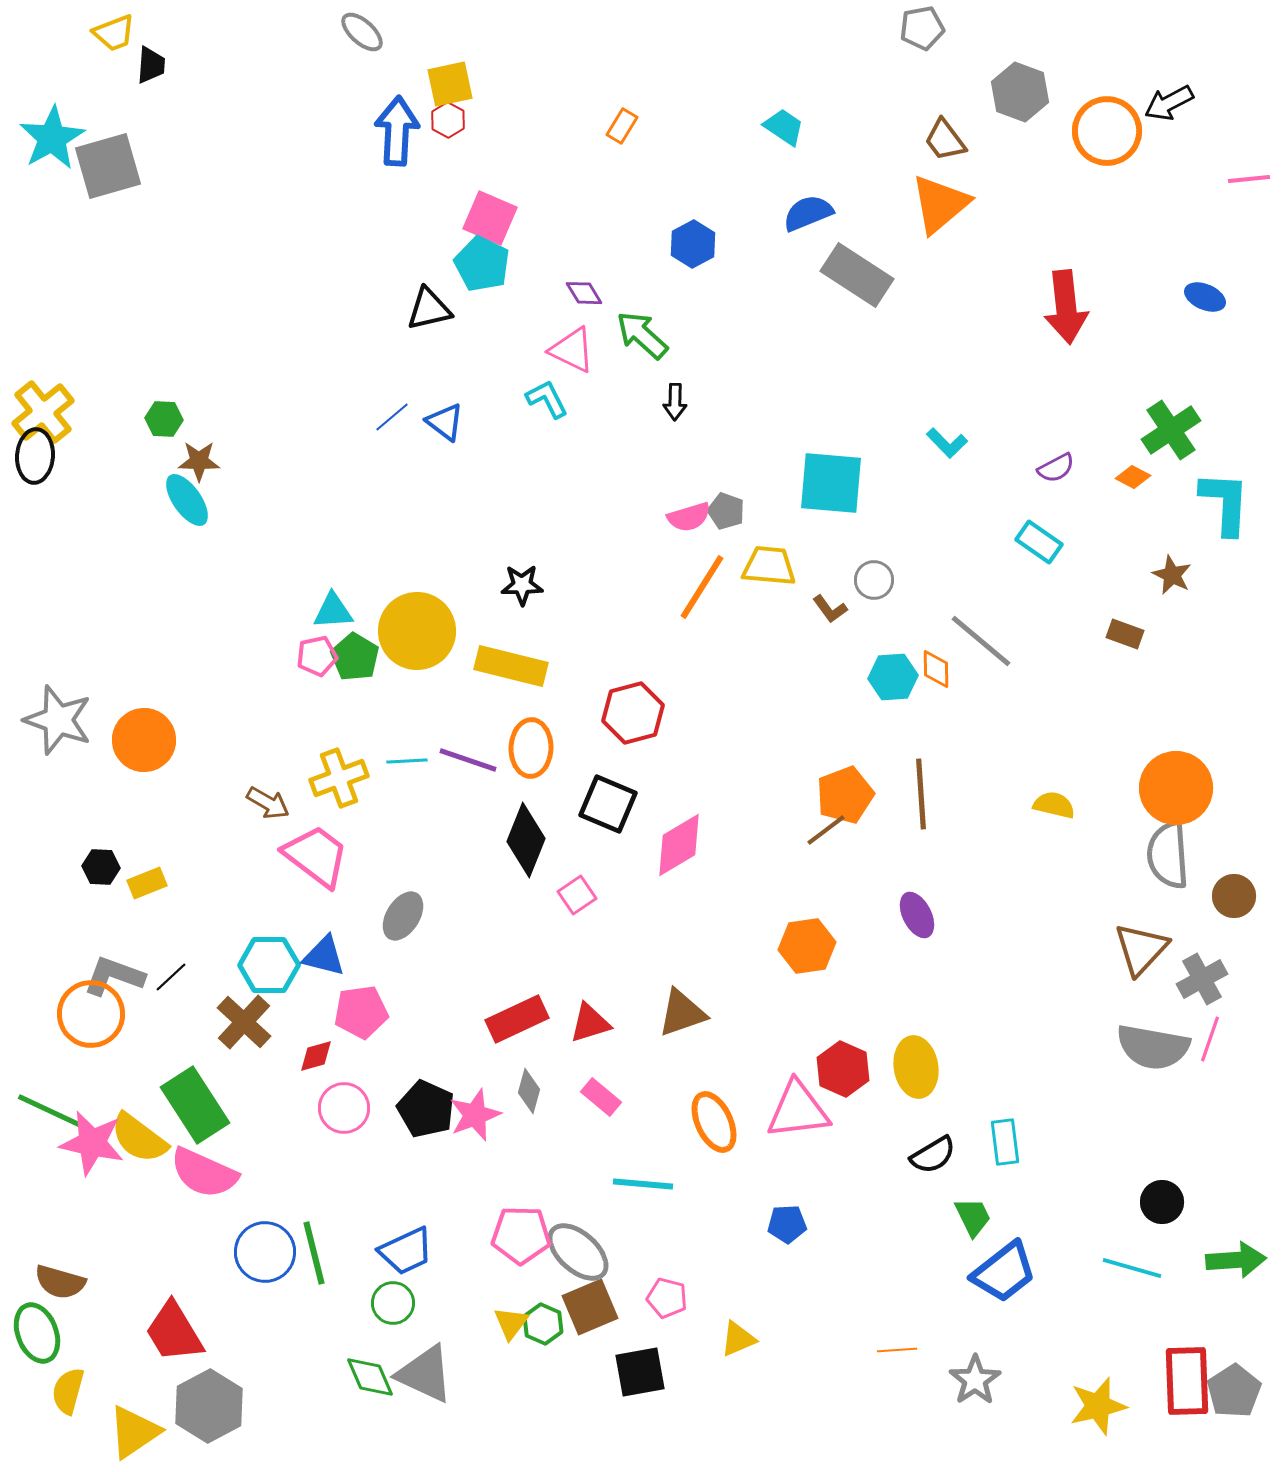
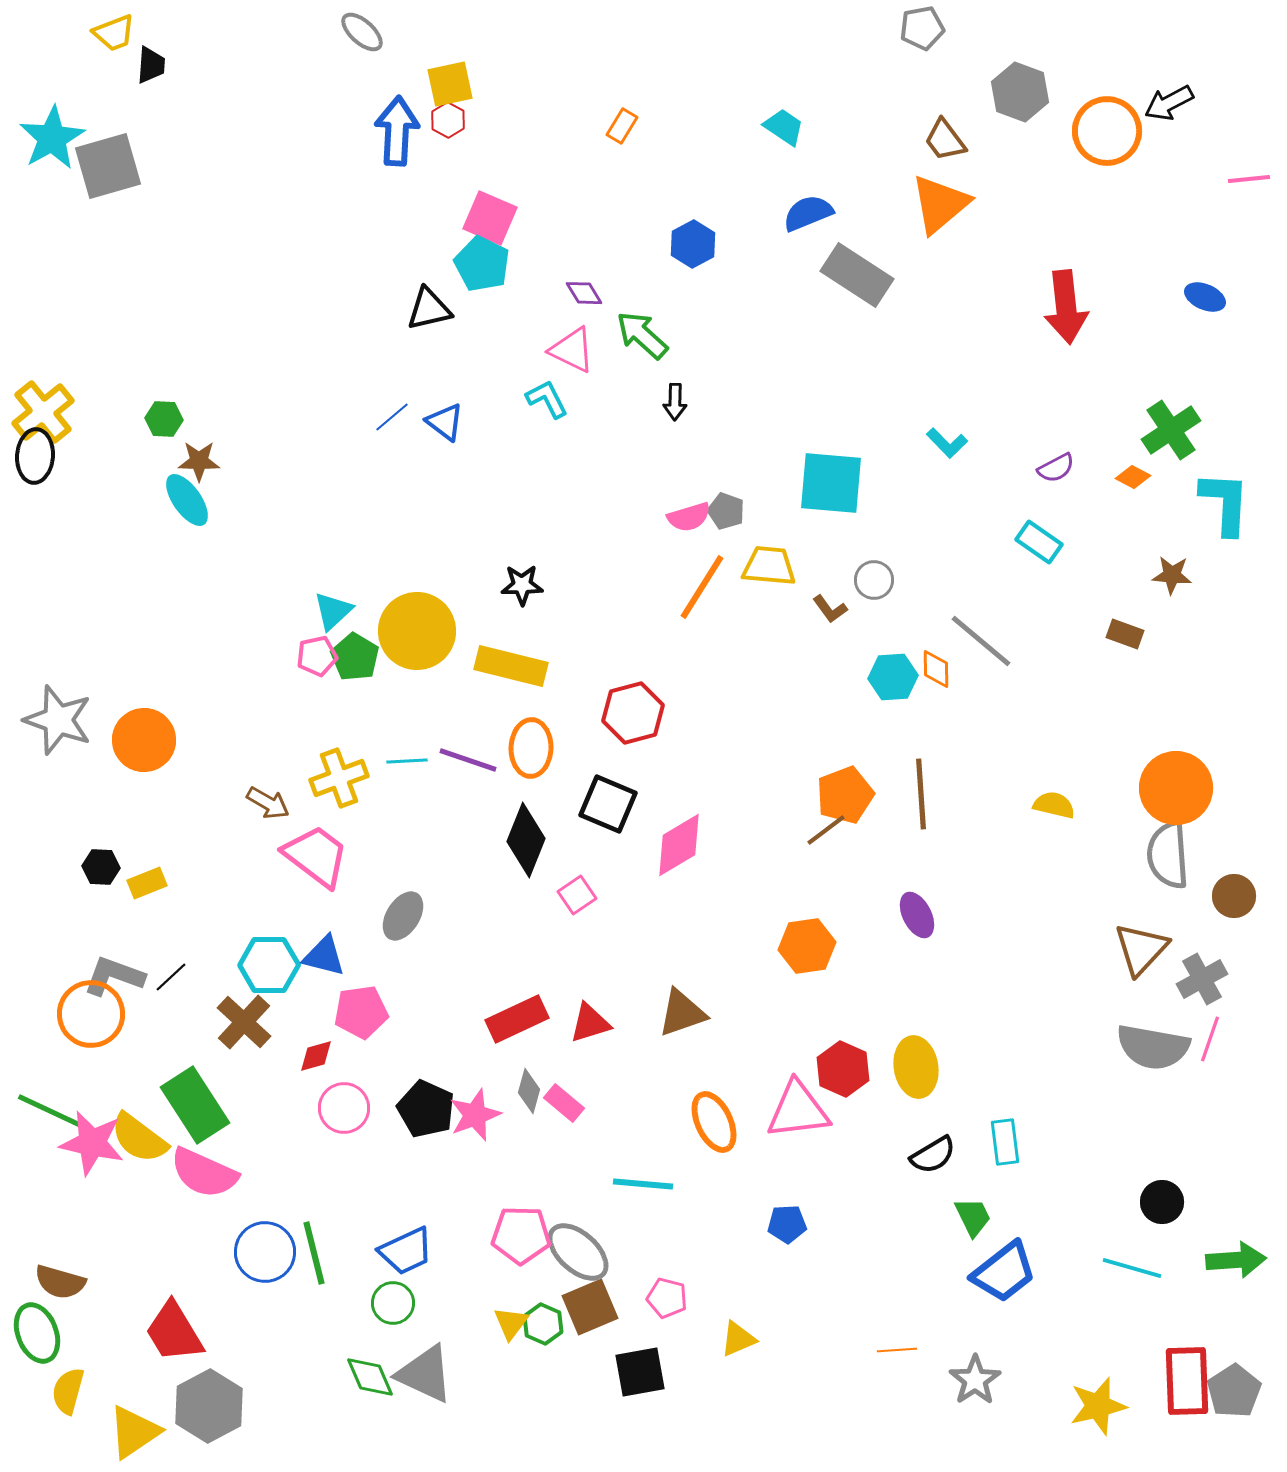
brown star at (1172, 575): rotated 21 degrees counterclockwise
cyan triangle at (333, 611): rotated 39 degrees counterclockwise
pink rectangle at (601, 1097): moved 37 px left, 6 px down
